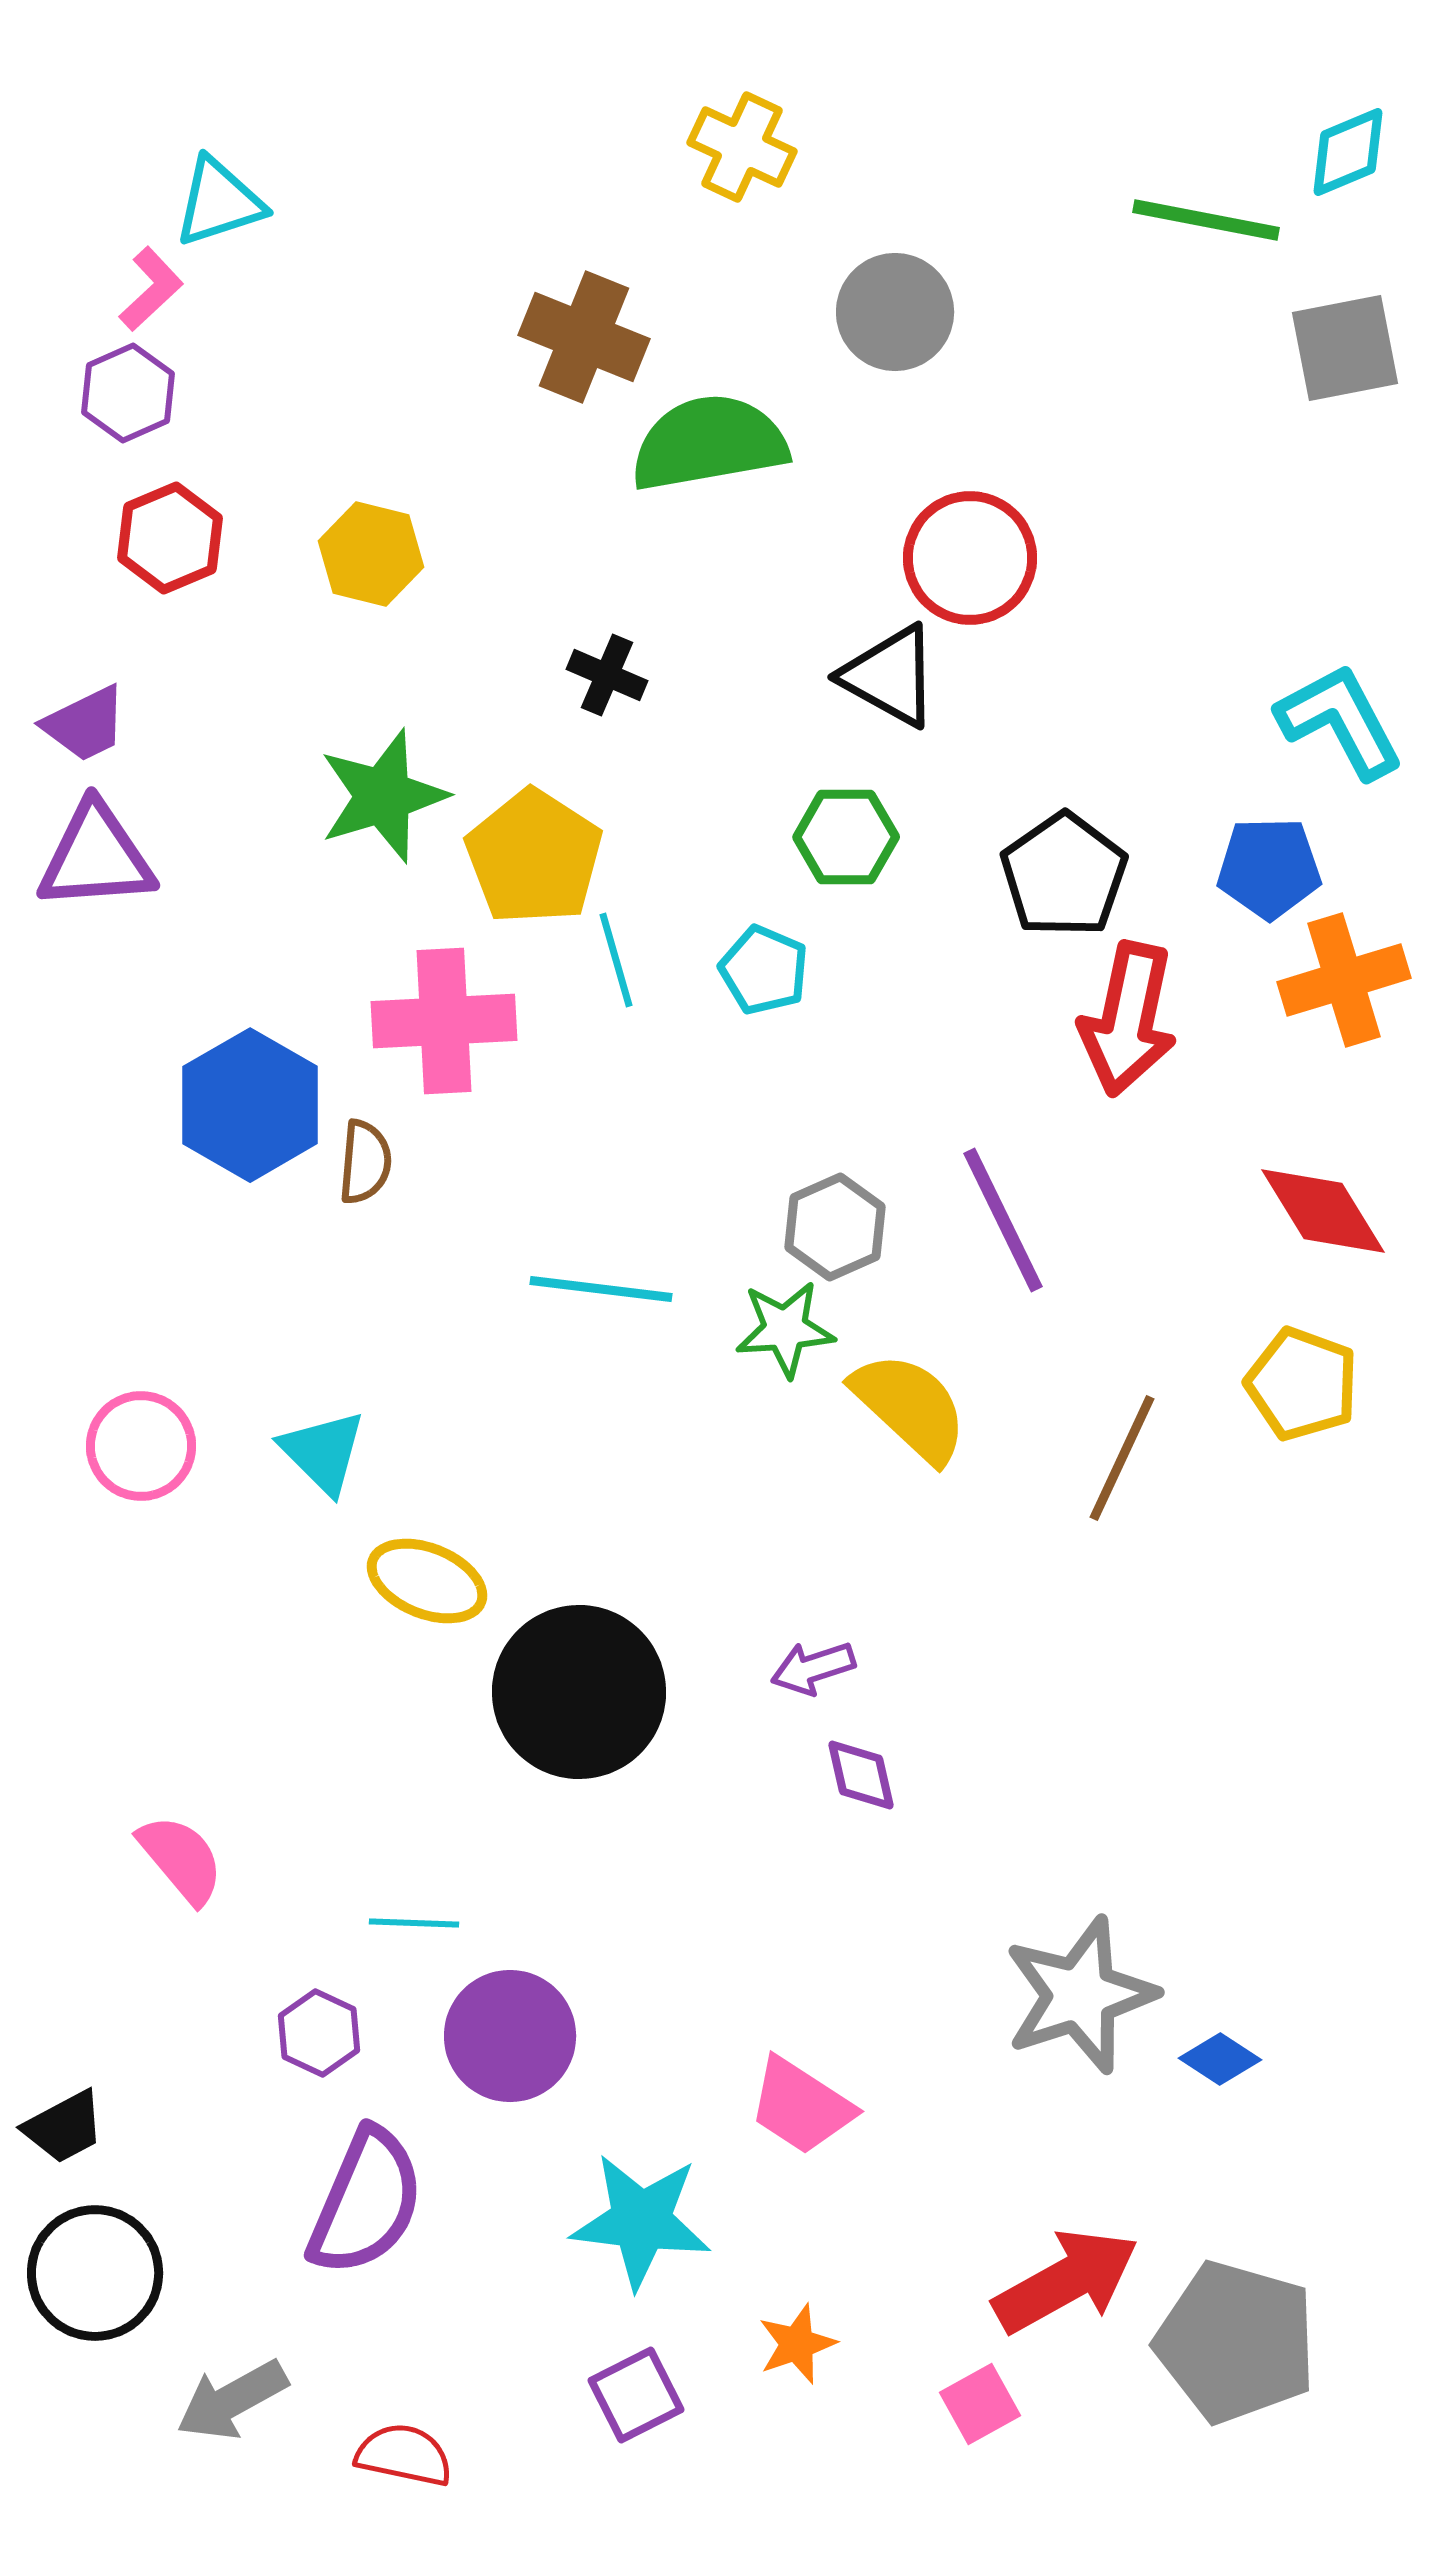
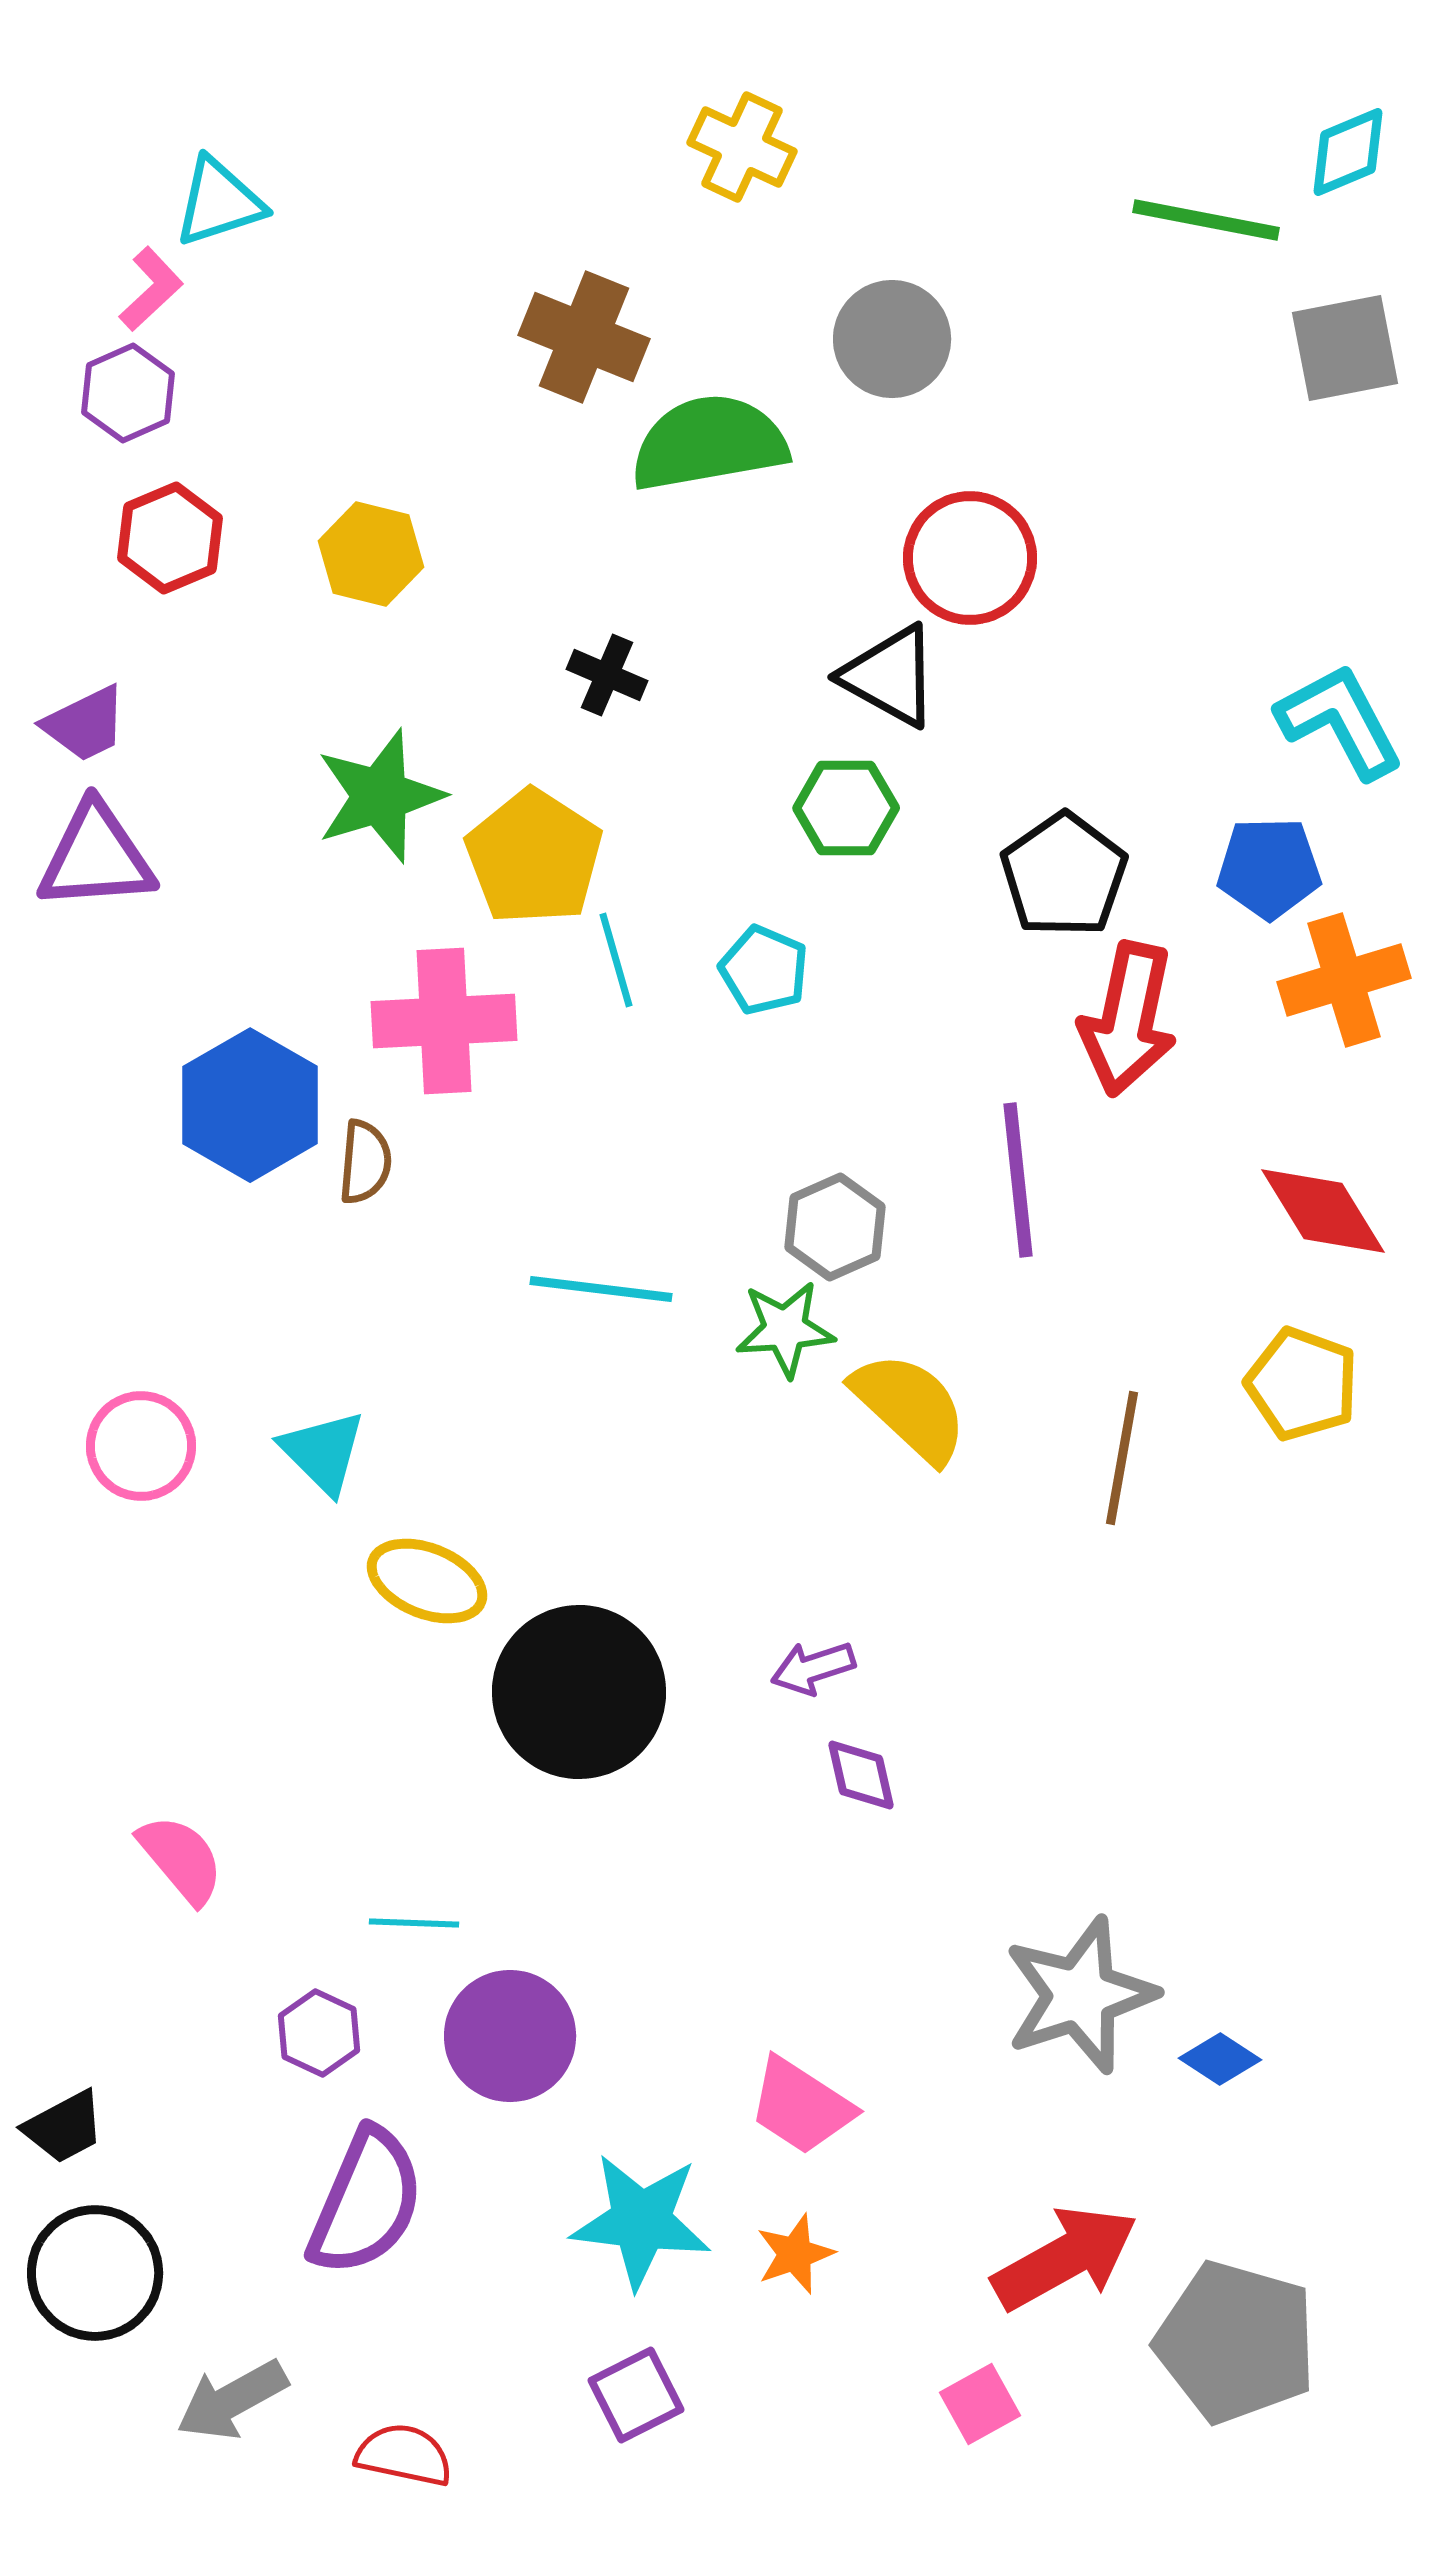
gray circle at (895, 312): moved 3 px left, 27 px down
green star at (383, 796): moved 3 px left
green hexagon at (846, 837): moved 29 px up
purple line at (1003, 1220): moved 15 px right, 40 px up; rotated 20 degrees clockwise
brown line at (1122, 1458): rotated 15 degrees counterclockwise
red arrow at (1066, 2281): moved 1 px left, 23 px up
orange star at (797, 2344): moved 2 px left, 90 px up
